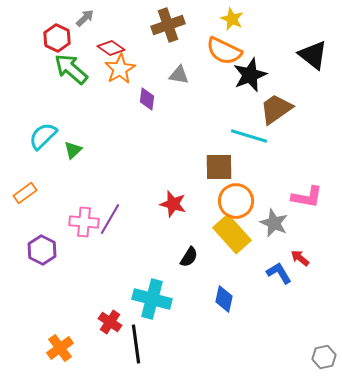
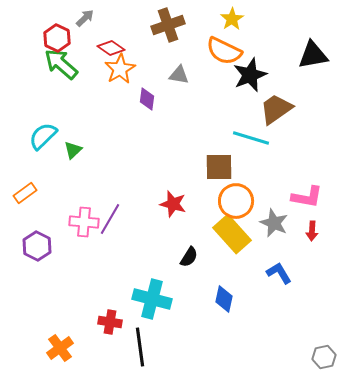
yellow star: rotated 15 degrees clockwise
black triangle: rotated 48 degrees counterclockwise
green arrow: moved 10 px left, 5 px up
cyan line: moved 2 px right, 2 px down
purple hexagon: moved 5 px left, 4 px up
red arrow: moved 12 px right, 27 px up; rotated 126 degrees counterclockwise
red cross: rotated 25 degrees counterclockwise
black line: moved 4 px right, 3 px down
